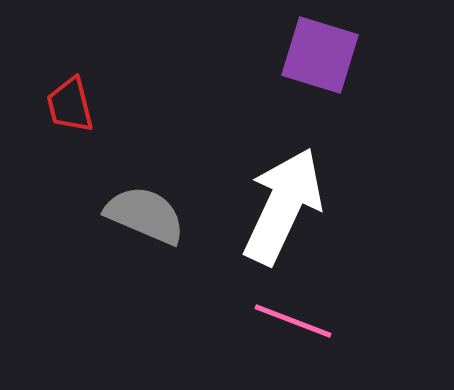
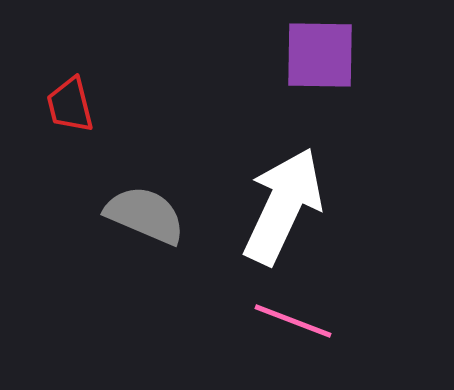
purple square: rotated 16 degrees counterclockwise
